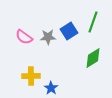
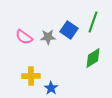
blue square: moved 1 px up; rotated 24 degrees counterclockwise
